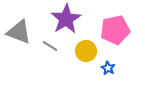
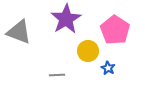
pink pentagon: rotated 28 degrees counterclockwise
gray line: moved 7 px right, 29 px down; rotated 35 degrees counterclockwise
yellow circle: moved 2 px right
